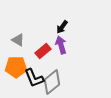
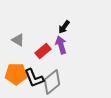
black arrow: moved 2 px right
orange pentagon: moved 7 px down
